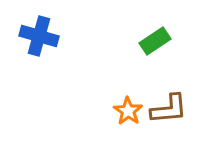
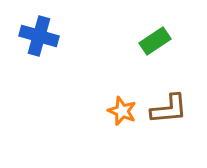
orange star: moved 6 px left; rotated 12 degrees counterclockwise
